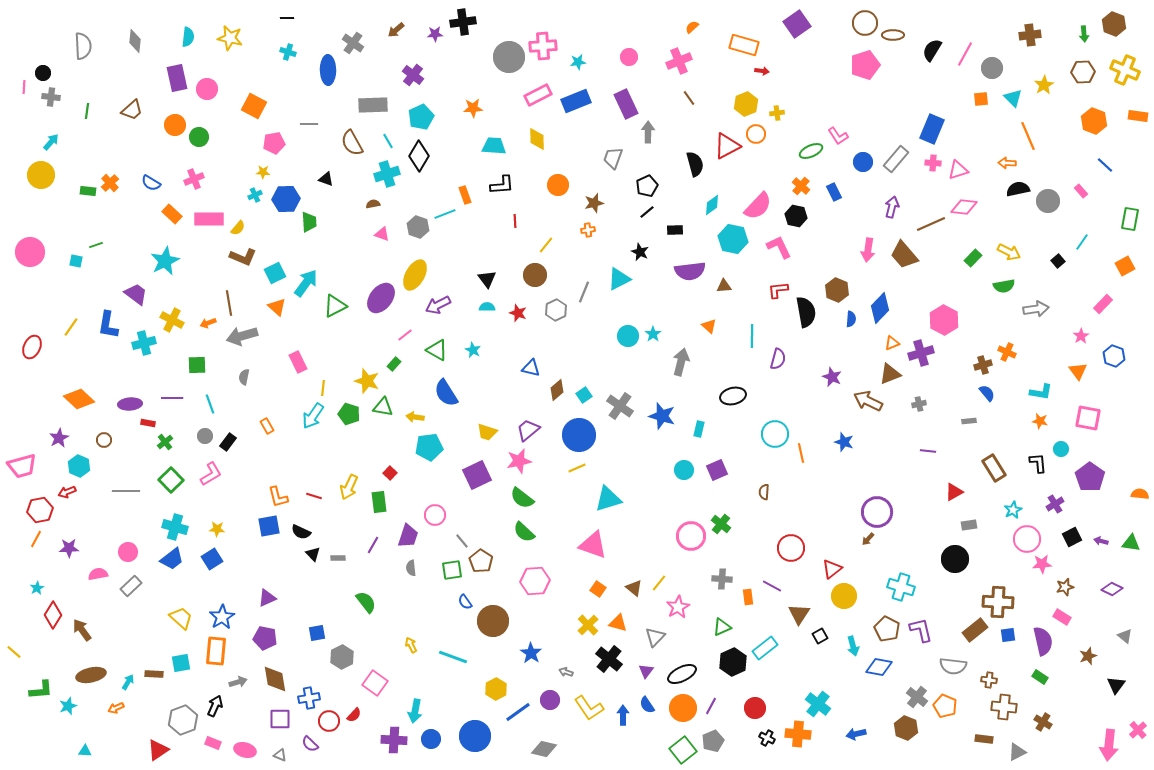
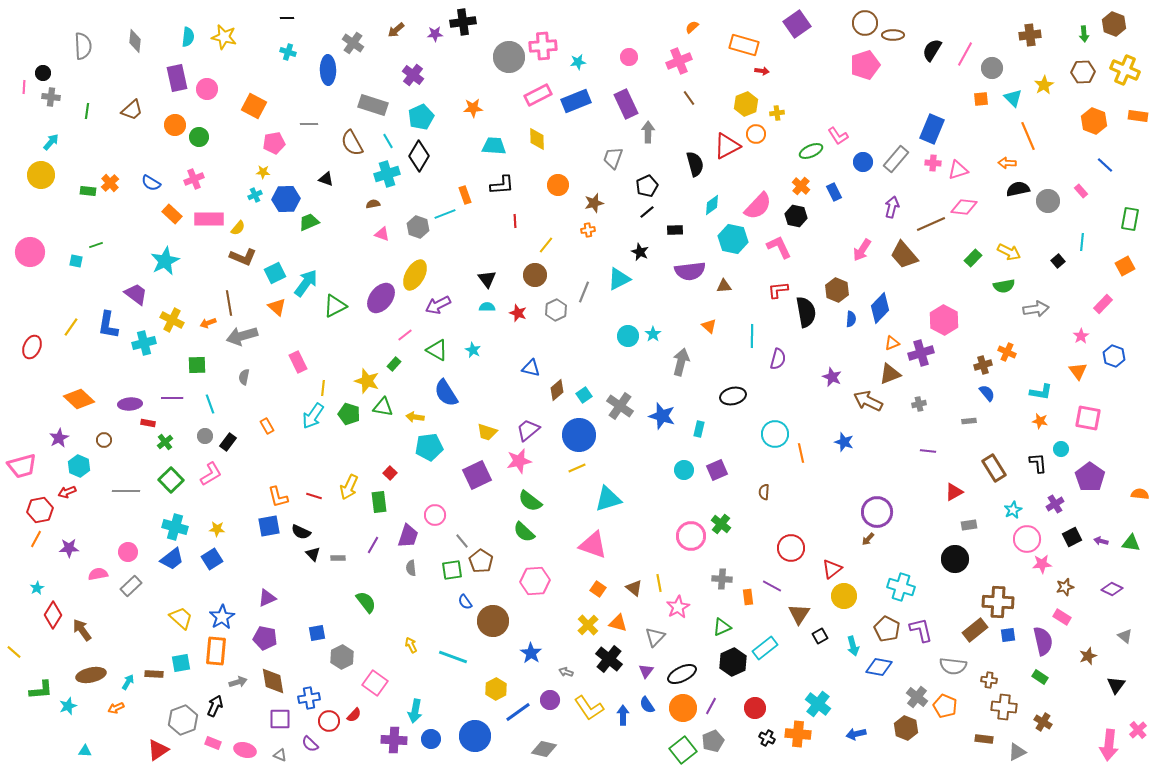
yellow star at (230, 38): moved 6 px left, 1 px up
gray rectangle at (373, 105): rotated 20 degrees clockwise
green trapezoid at (309, 222): rotated 110 degrees counterclockwise
cyan line at (1082, 242): rotated 30 degrees counterclockwise
pink arrow at (868, 250): moved 6 px left; rotated 25 degrees clockwise
green semicircle at (522, 498): moved 8 px right, 3 px down
yellow line at (659, 583): rotated 48 degrees counterclockwise
brown diamond at (275, 679): moved 2 px left, 2 px down
